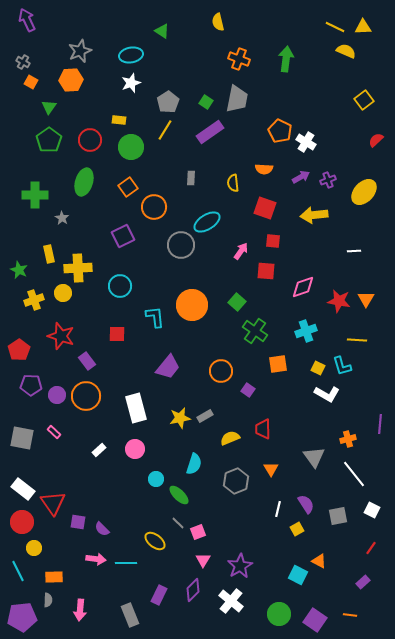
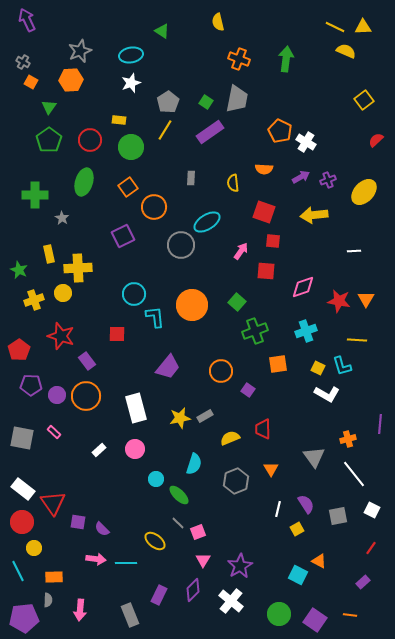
red square at (265, 208): moved 1 px left, 4 px down
cyan circle at (120, 286): moved 14 px right, 8 px down
green cross at (255, 331): rotated 35 degrees clockwise
purple pentagon at (22, 617): moved 2 px right, 1 px down
